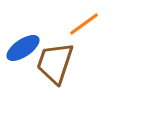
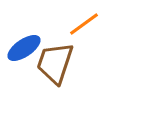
blue ellipse: moved 1 px right
